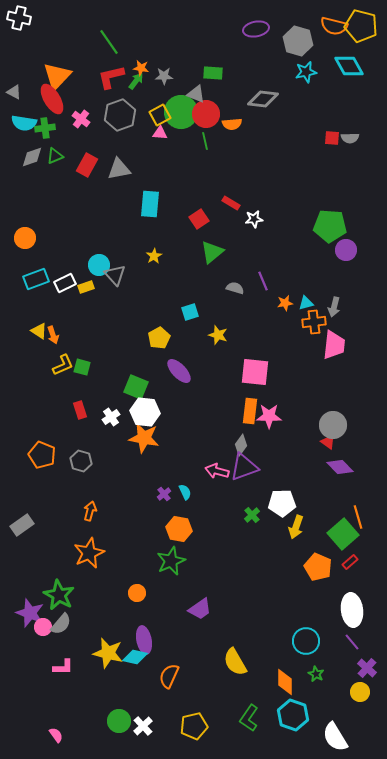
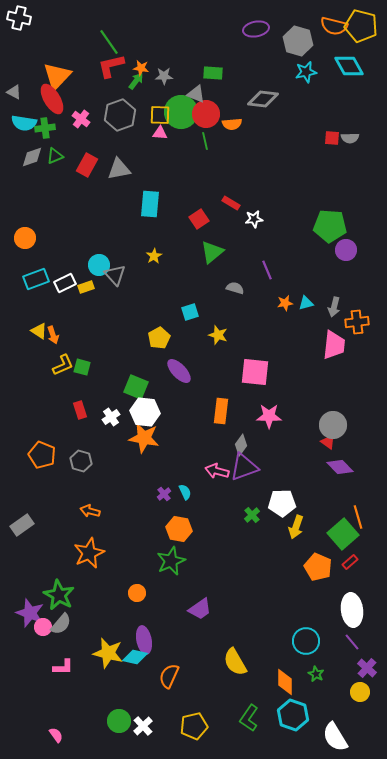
red L-shape at (111, 77): moved 11 px up
yellow square at (160, 115): rotated 30 degrees clockwise
purple line at (263, 281): moved 4 px right, 11 px up
orange cross at (314, 322): moved 43 px right
orange rectangle at (250, 411): moved 29 px left
orange arrow at (90, 511): rotated 90 degrees counterclockwise
